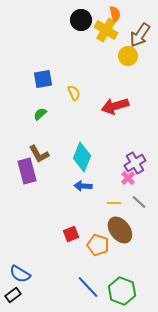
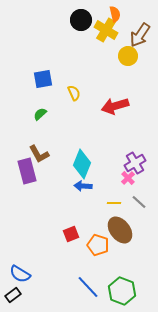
cyan diamond: moved 7 px down
